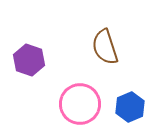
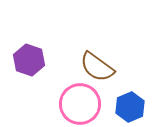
brown semicircle: moved 8 px left, 20 px down; rotated 36 degrees counterclockwise
